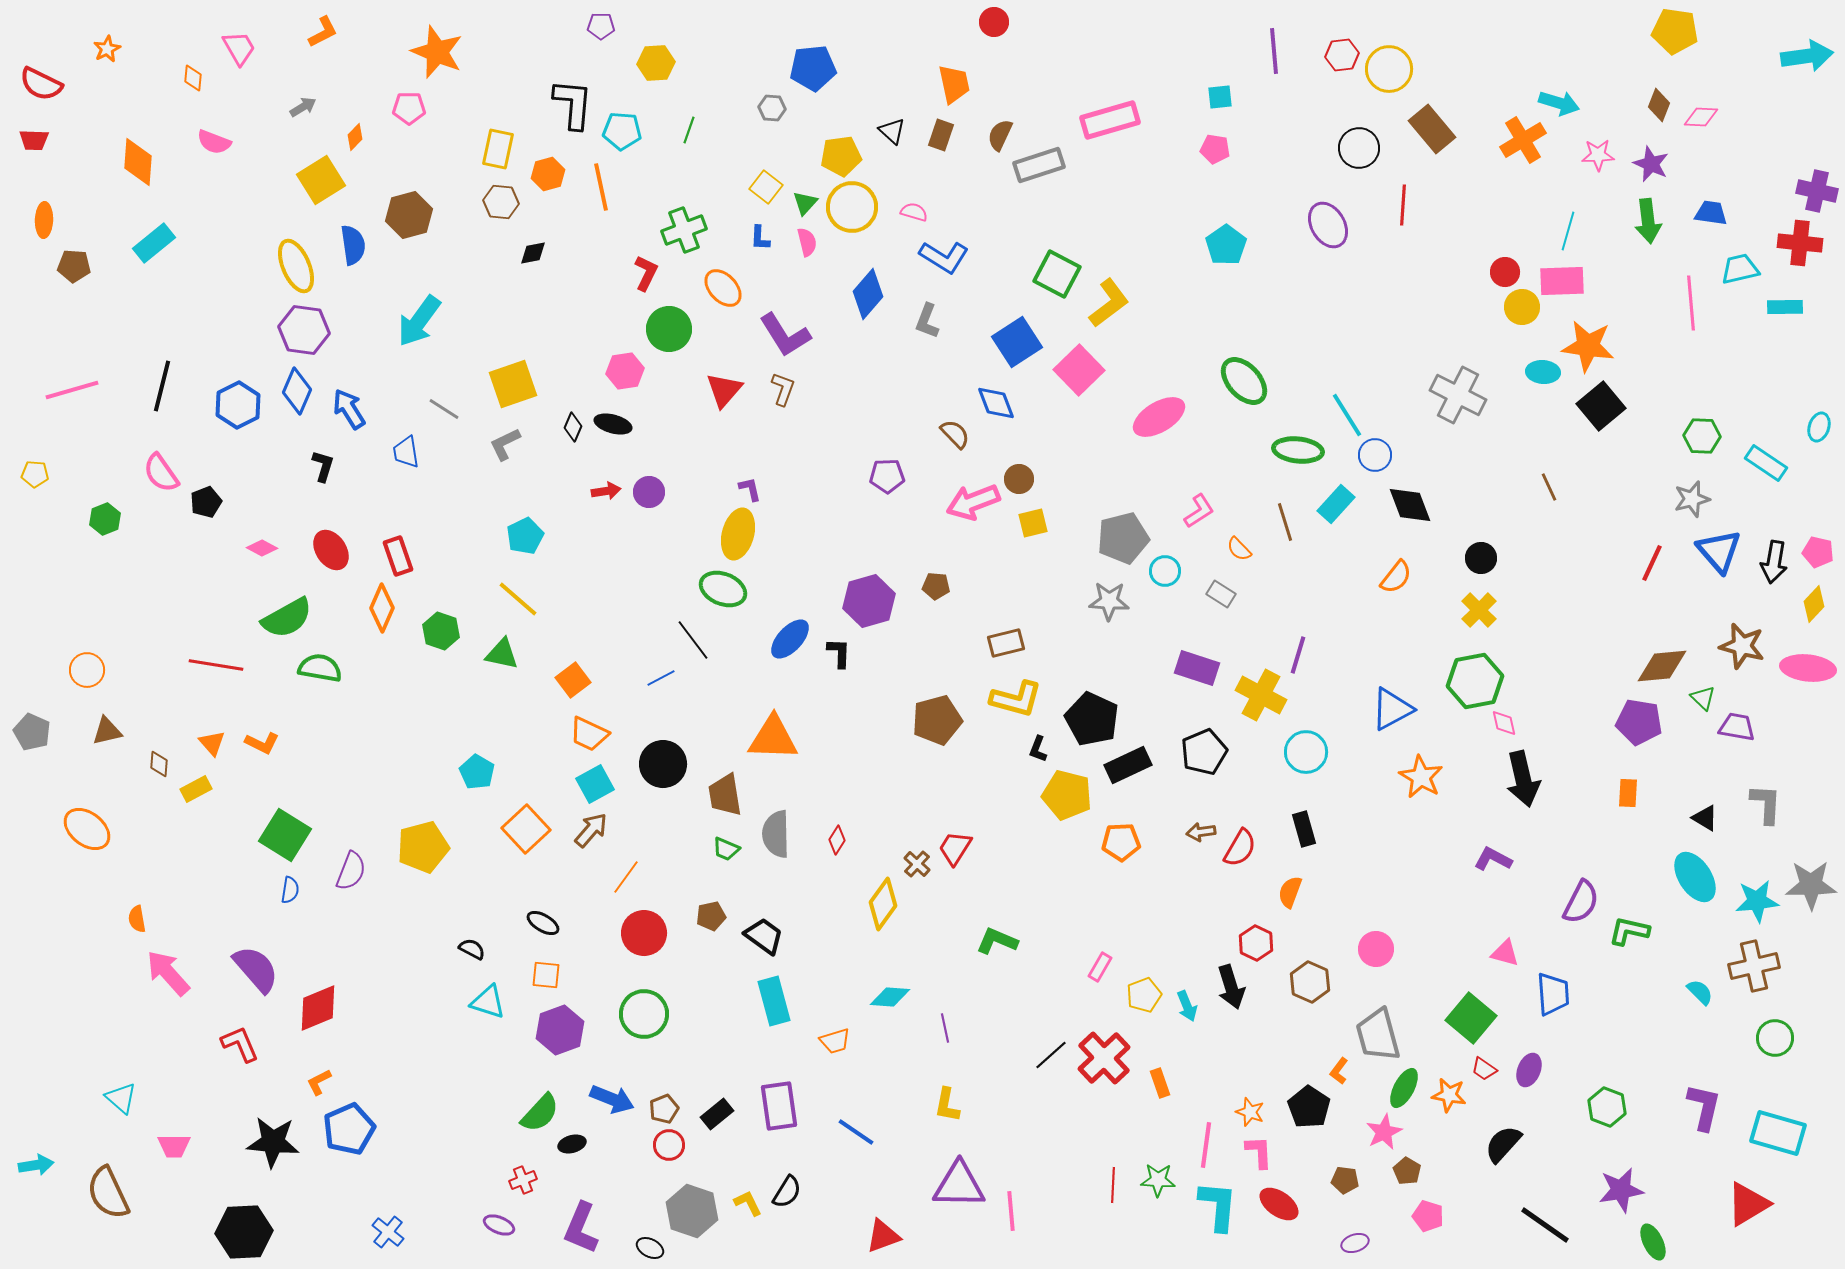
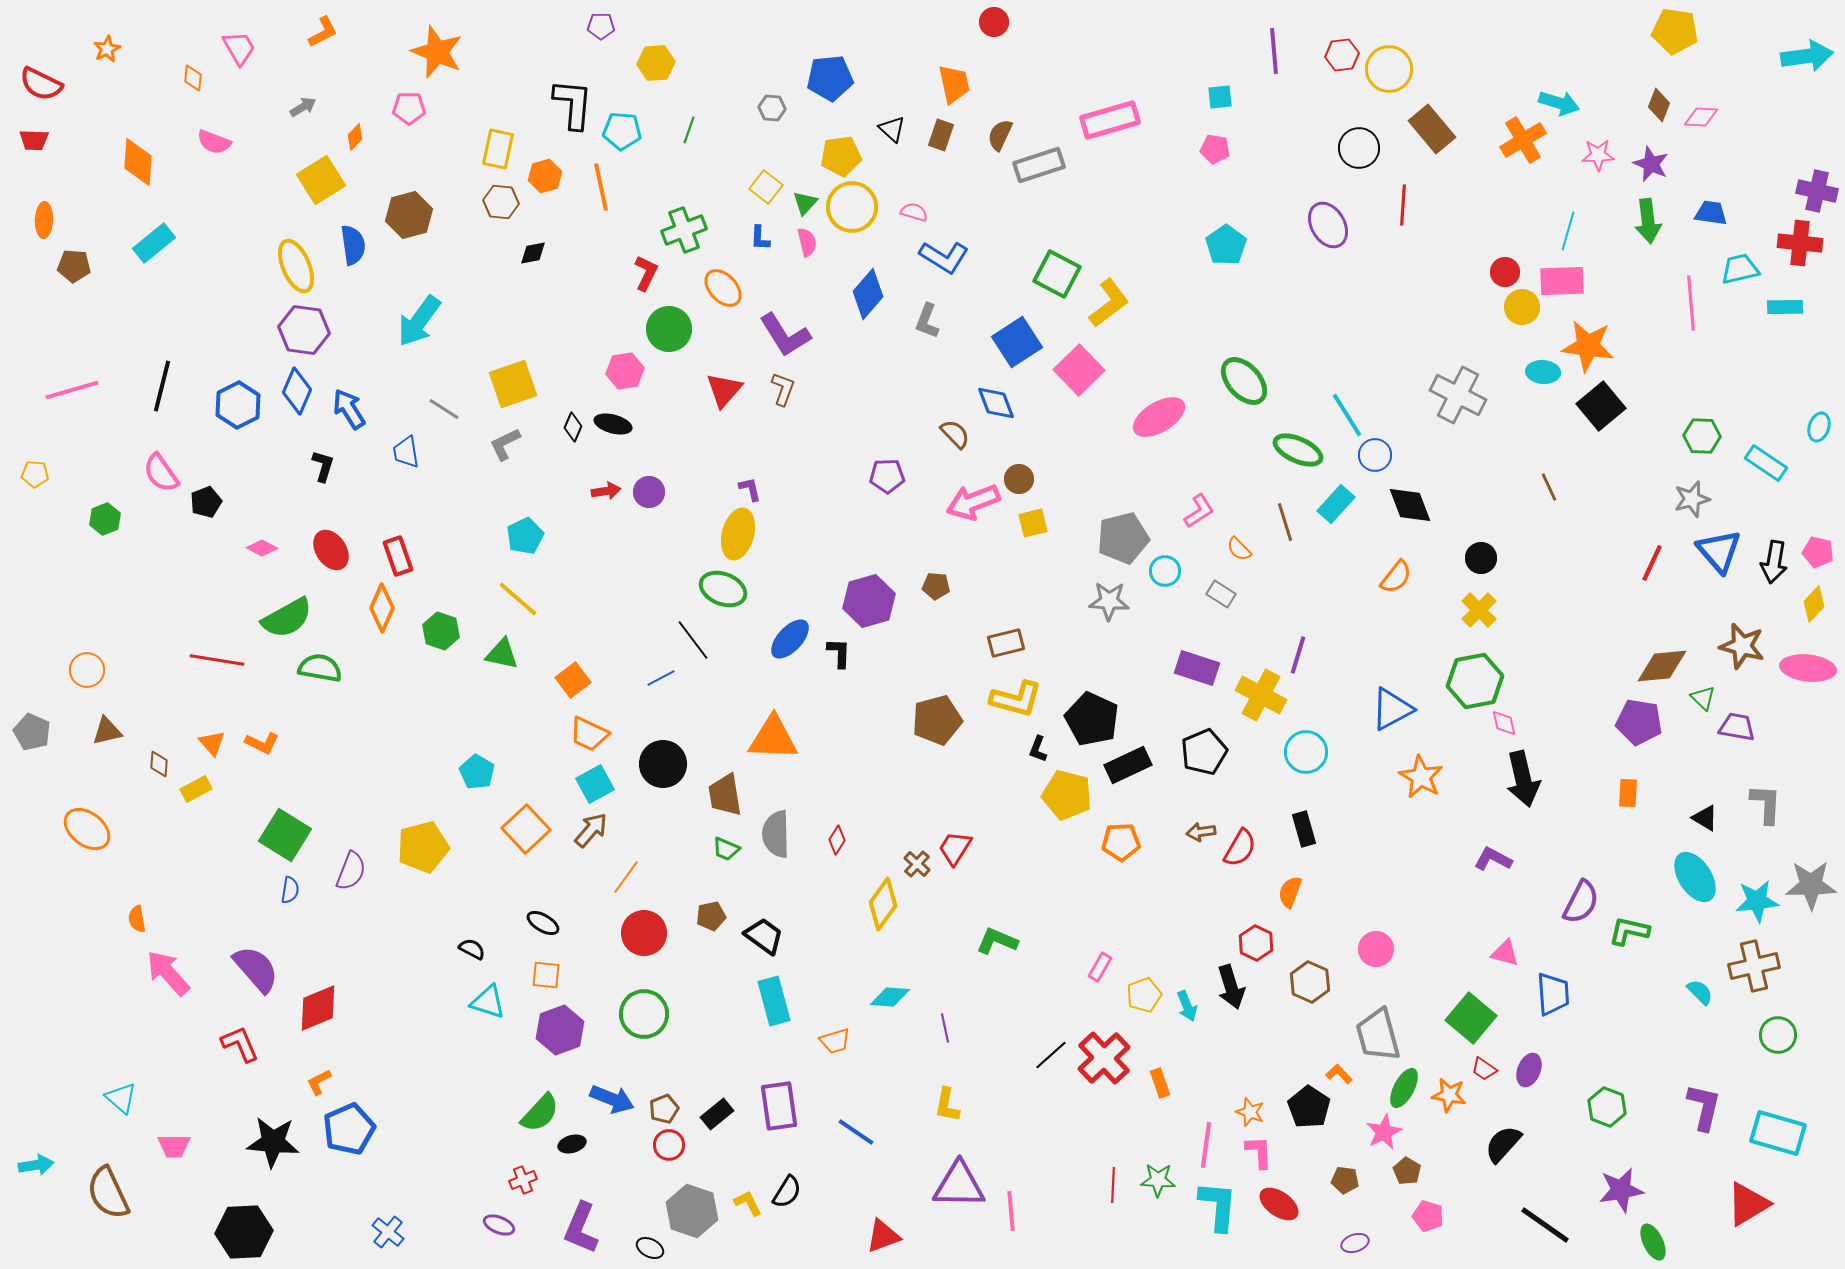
blue pentagon at (813, 68): moved 17 px right, 10 px down
black triangle at (892, 131): moved 2 px up
orange hexagon at (548, 174): moved 3 px left, 2 px down
green ellipse at (1298, 450): rotated 18 degrees clockwise
red line at (216, 665): moved 1 px right, 5 px up
green circle at (1775, 1038): moved 3 px right, 3 px up
orange L-shape at (1339, 1071): moved 3 px down; rotated 100 degrees clockwise
